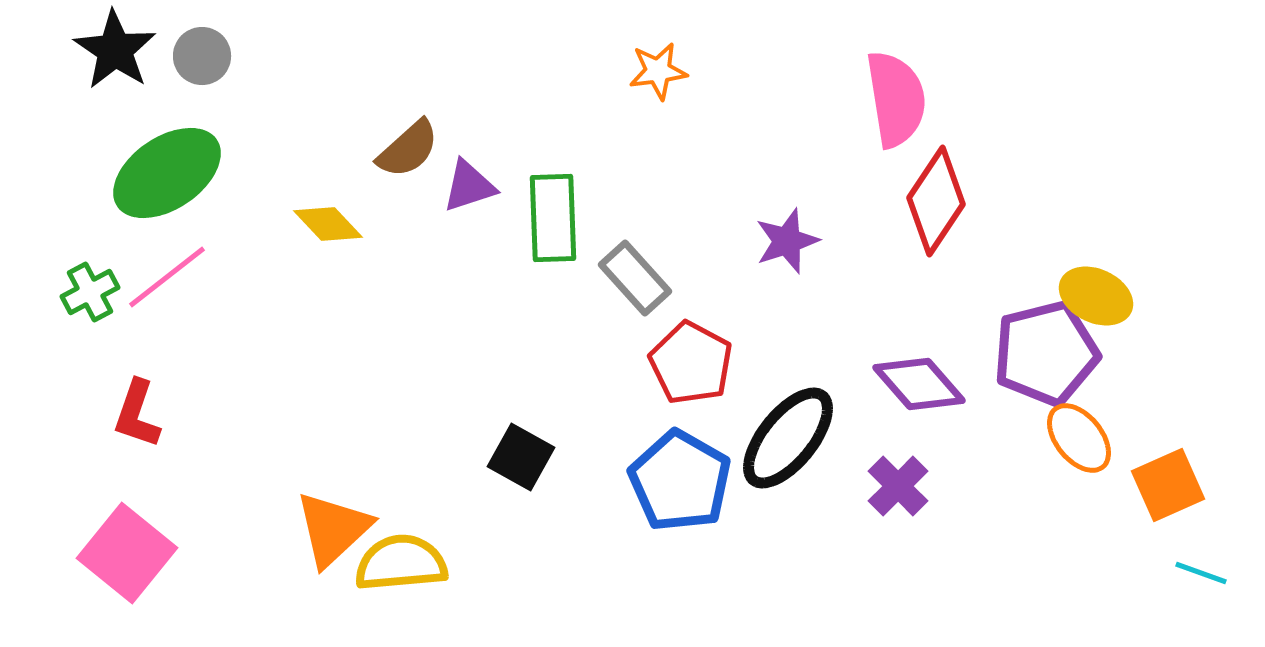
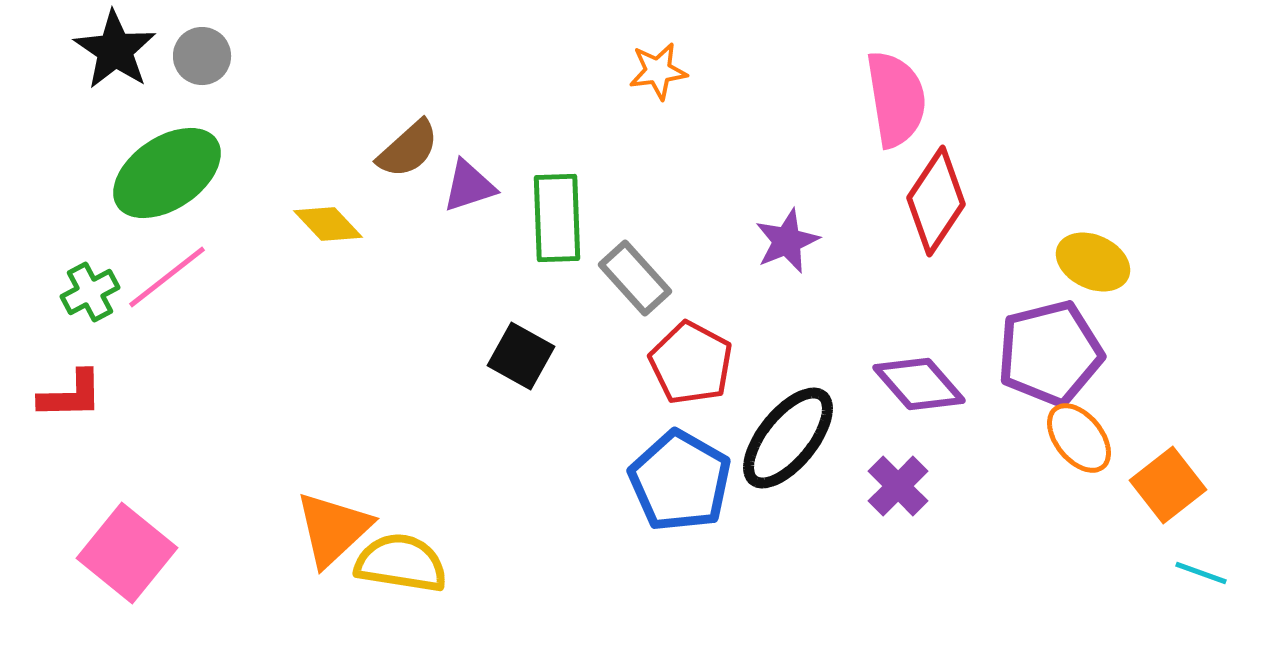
green rectangle: moved 4 px right
purple star: rotated 4 degrees counterclockwise
yellow ellipse: moved 3 px left, 34 px up
purple pentagon: moved 4 px right
red L-shape: moved 66 px left, 19 px up; rotated 110 degrees counterclockwise
black square: moved 101 px up
orange square: rotated 14 degrees counterclockwise
yellow semicircle: rotated 14 degrees clockwise
